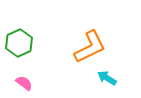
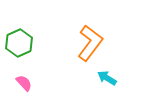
orange L-shape: moved 4 px up; rotated 27 degrees counterclockwise
pink semicircle: rotated 12 degrees clockwise
